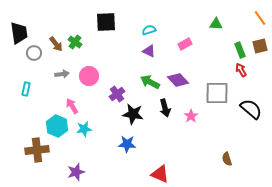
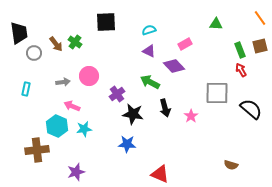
gray arrow: moved 1 px right, 8 px down
purple diamond: moved 4 px left, 14 px up
pink arrow: rotated 35 degrees counterclockwise
brown semicircle: moved 4 px right, 6 px down; rotated 56 degrees counterclockwise
